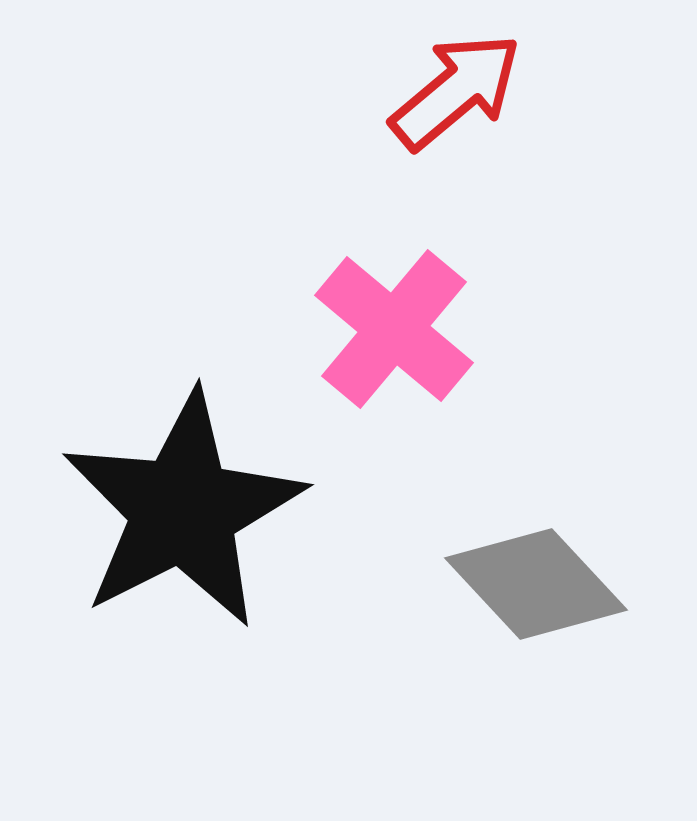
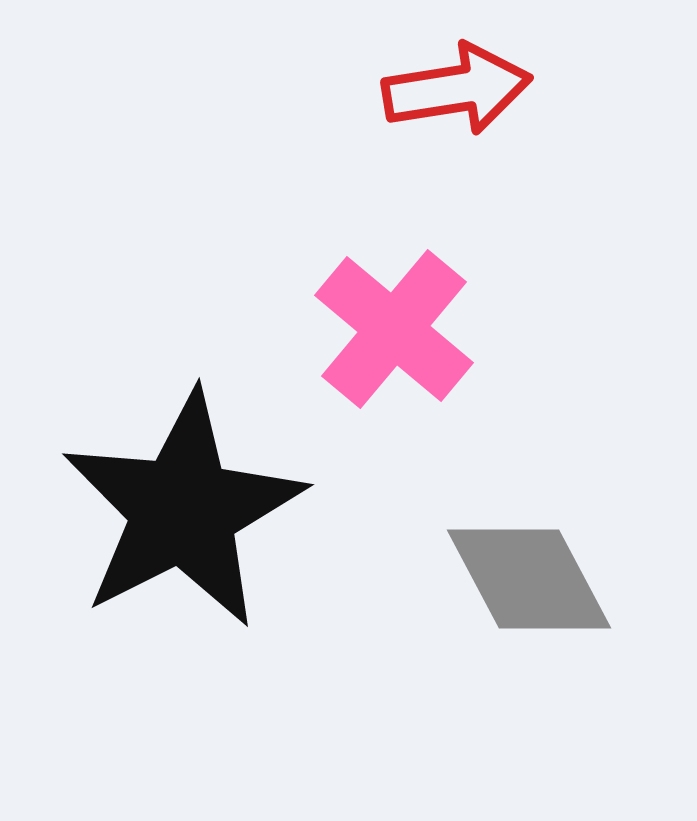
red arrow: moved 1 px right, 2 px up; rotated 31 degrees clockwise
gray diamond: moved 7 px left, 5 px up; rotated 15 degrees clockwise
